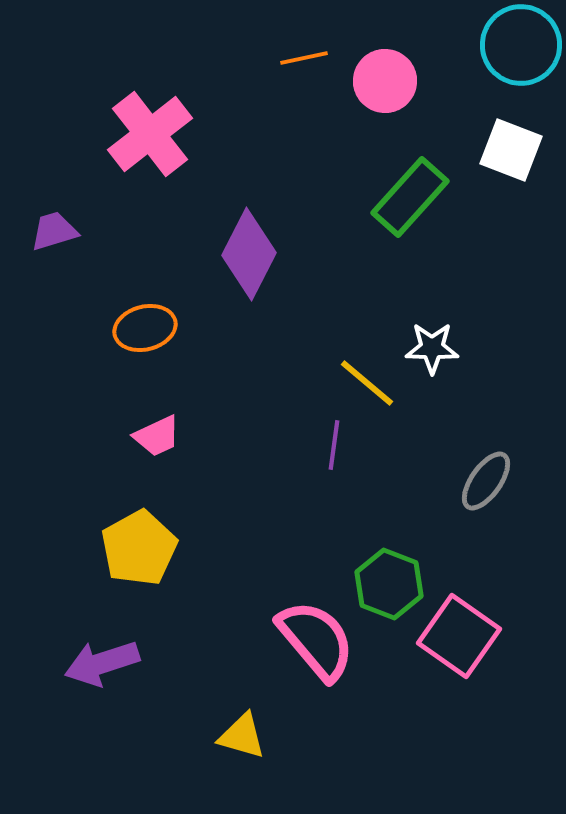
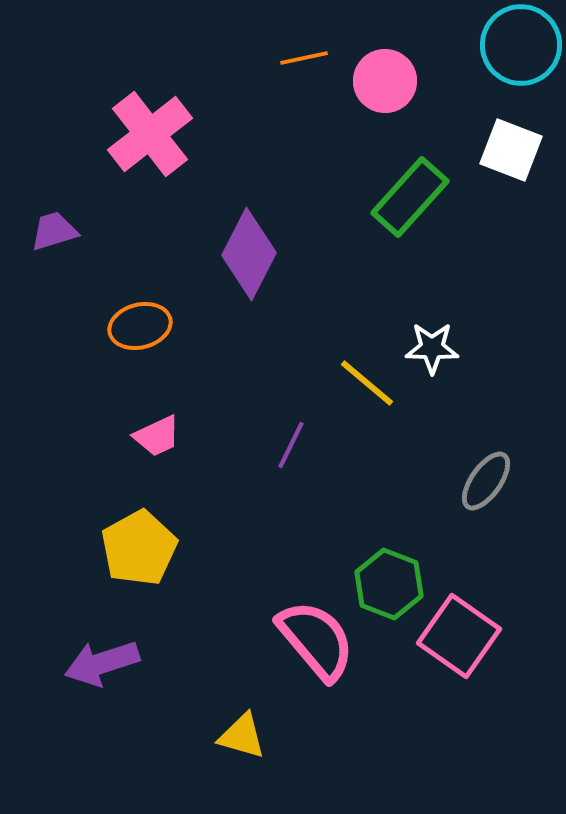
orange ellipse: moved 5 px left, 2 px up
purple line: moved 43 px left; rotated 18 degrees clockwise
